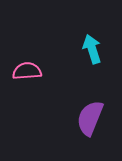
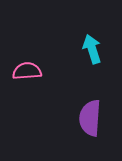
purple semicircle: rotated 18 degrees counterclockwise
